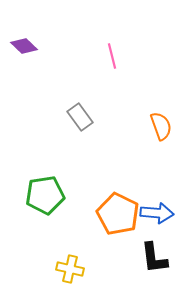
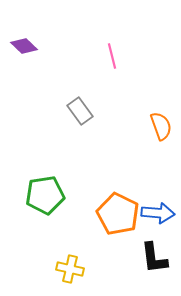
gray rectangle: moved 6 px up
blue arrow: moved 1 px right
